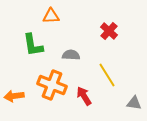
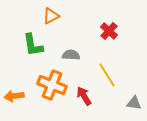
orange triangle: rotated 24 degrees counterclockwise
